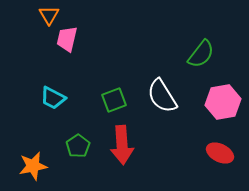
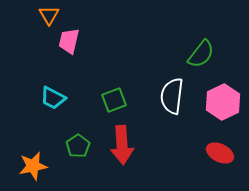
pink trapezoid: moved 2 px right, 2 px down
white semicircle: moved 10 px right; rotated 39 degrees clockwise
pink hexagon: rotated 16 degrees counterclockwise
